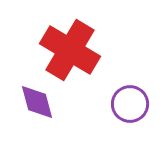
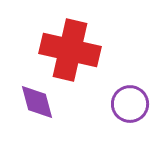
red cross: rotated 18 degrees counterclockwise
